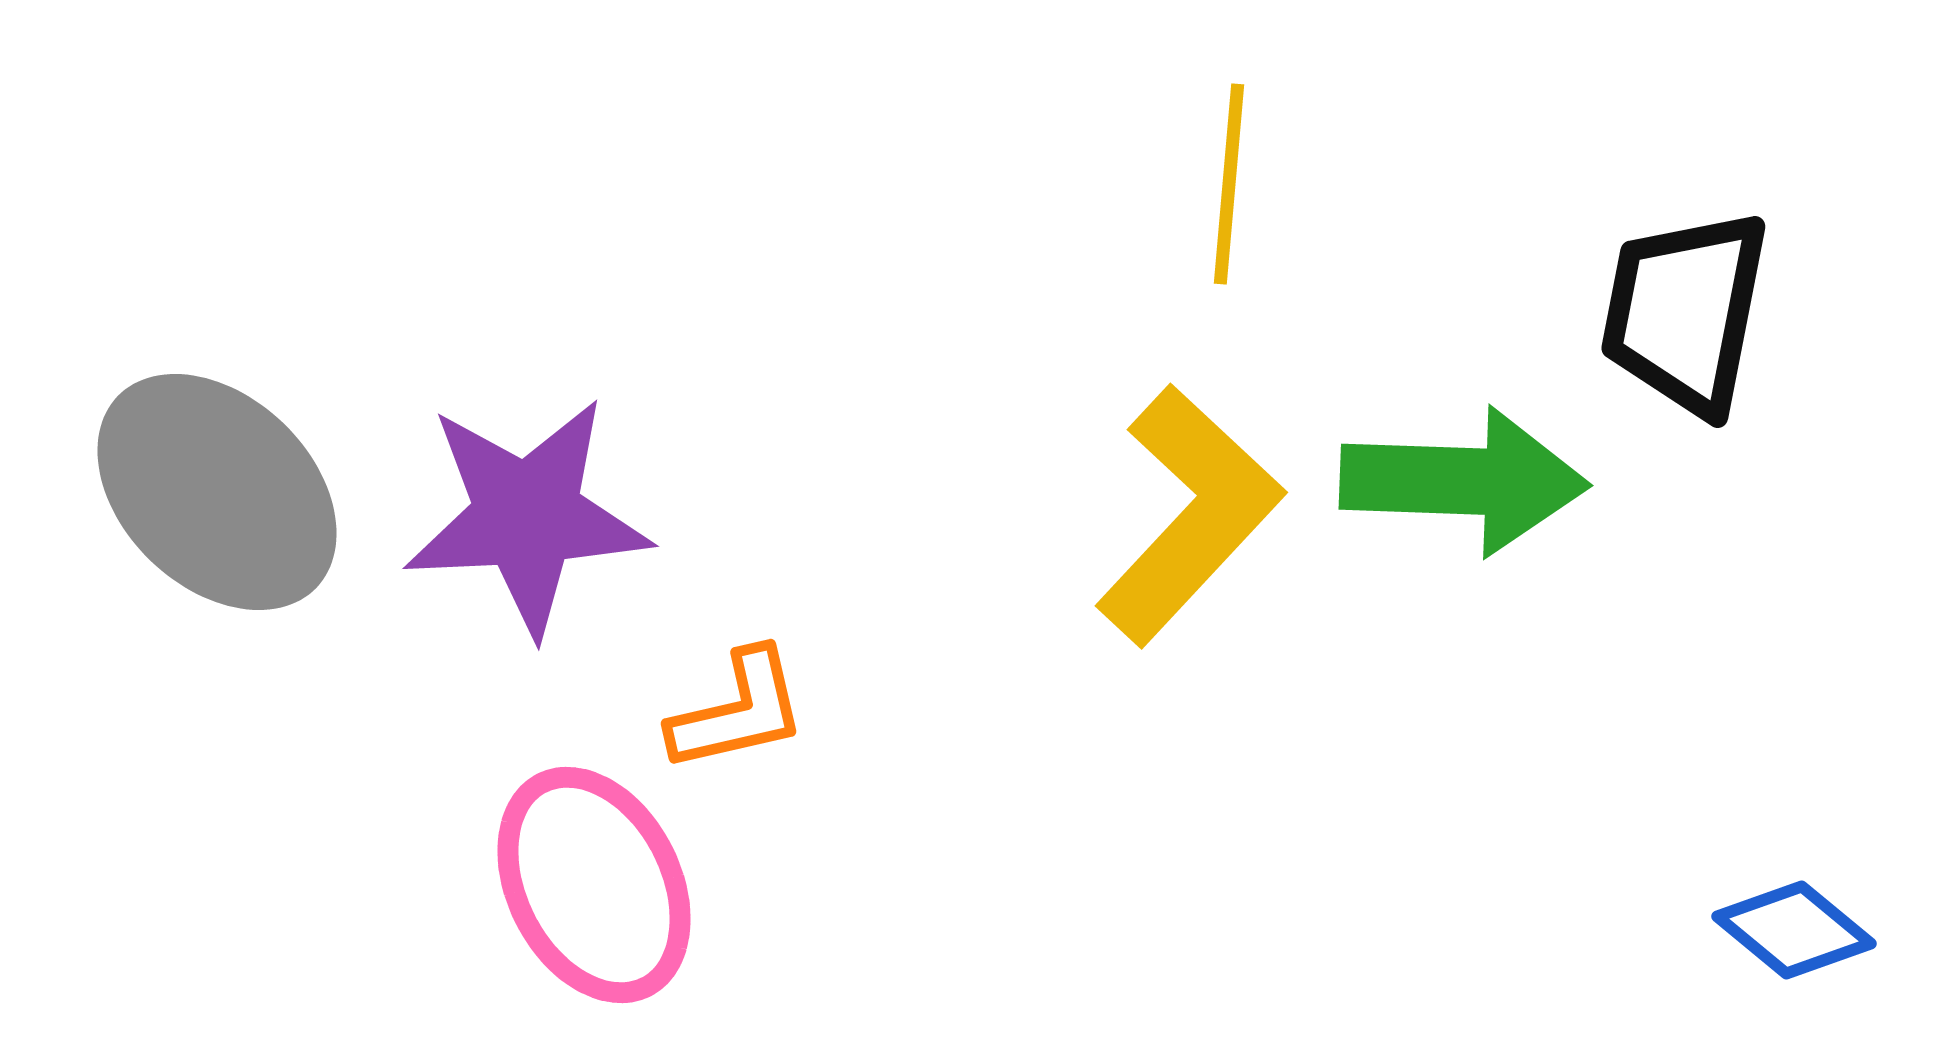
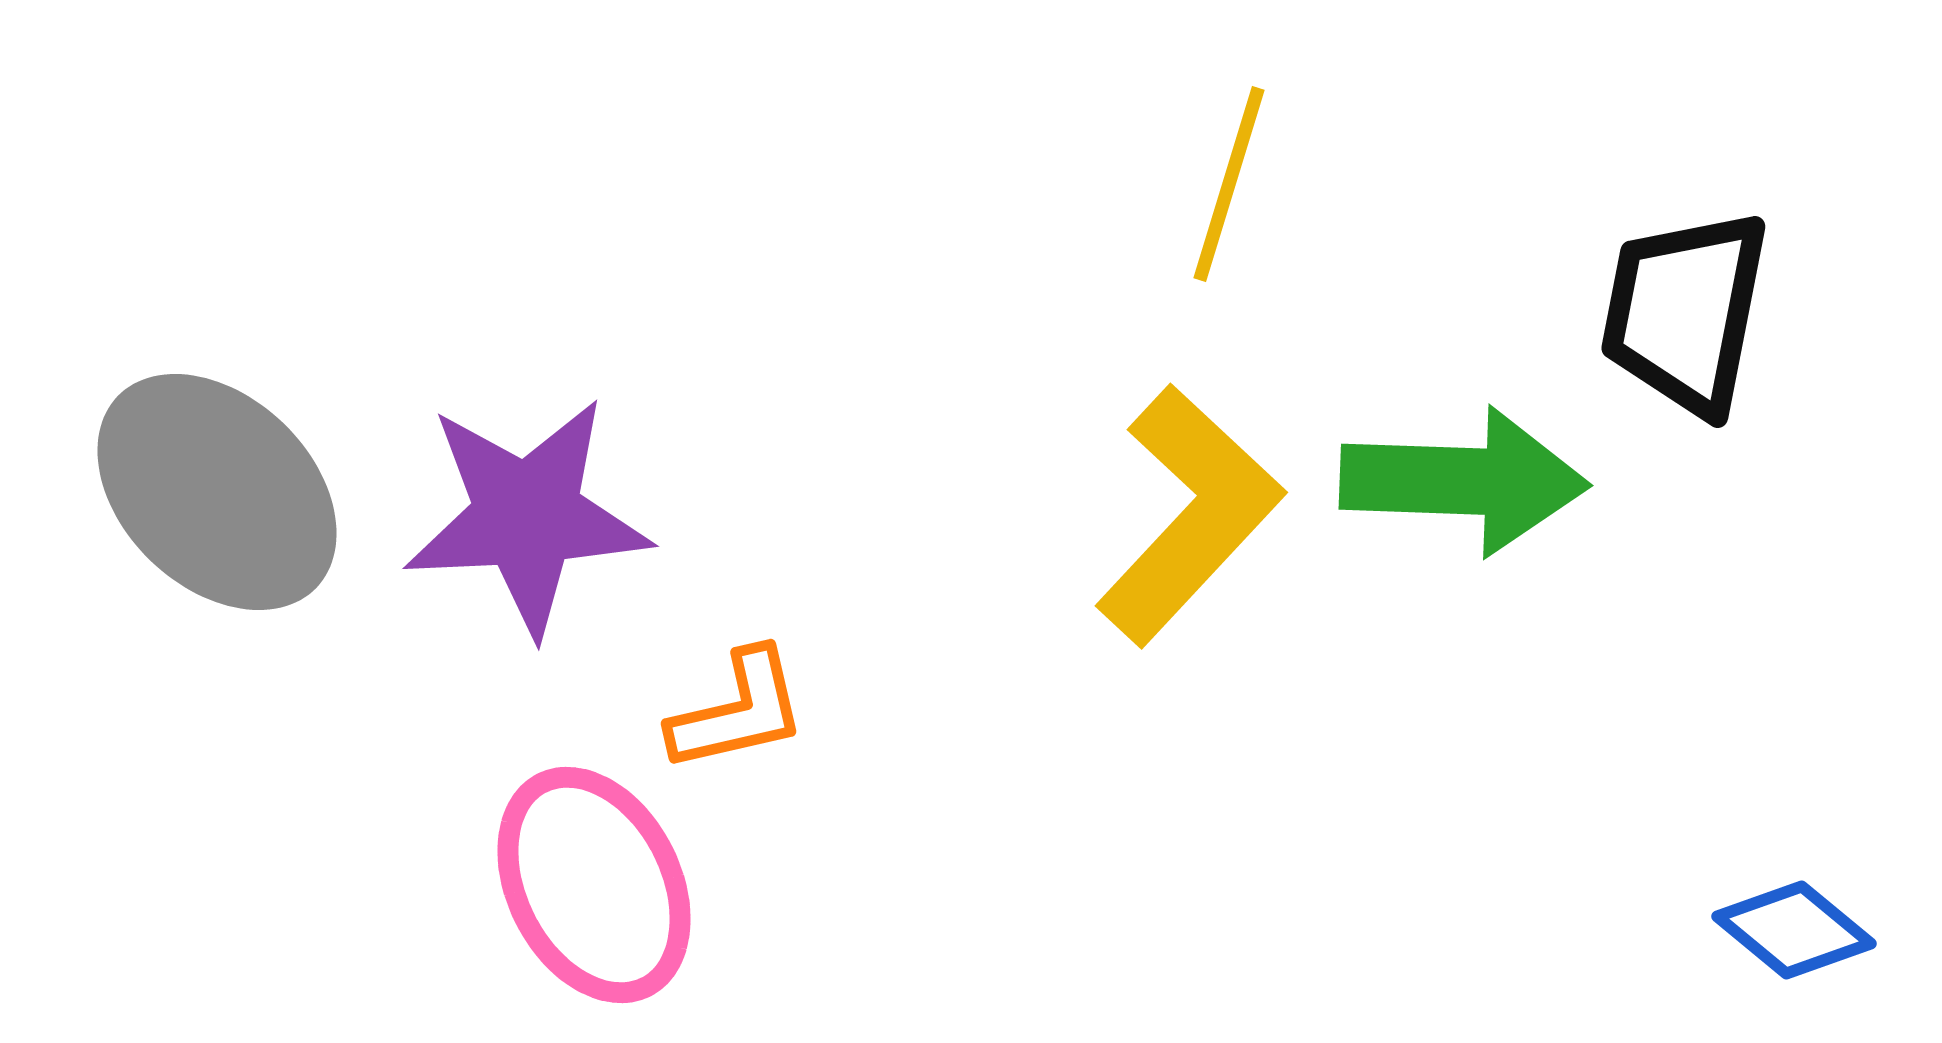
yellow line: rotated 12 degrees clockwise
